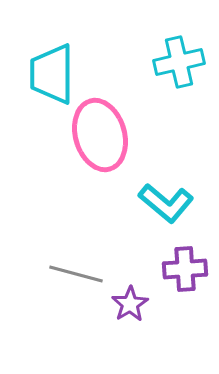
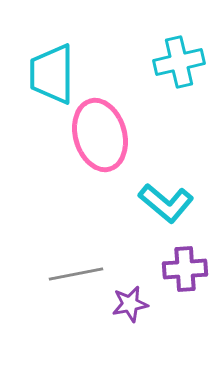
gray line: rotated 26 degrees counterclockwise
purple star: rotated 21 degrees clockwise
